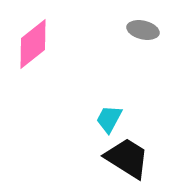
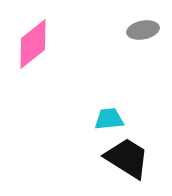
gray ellipse: rotated 24 degrees counterclockwise
cyan trapezoid: rotated 56 degrees clockwise
